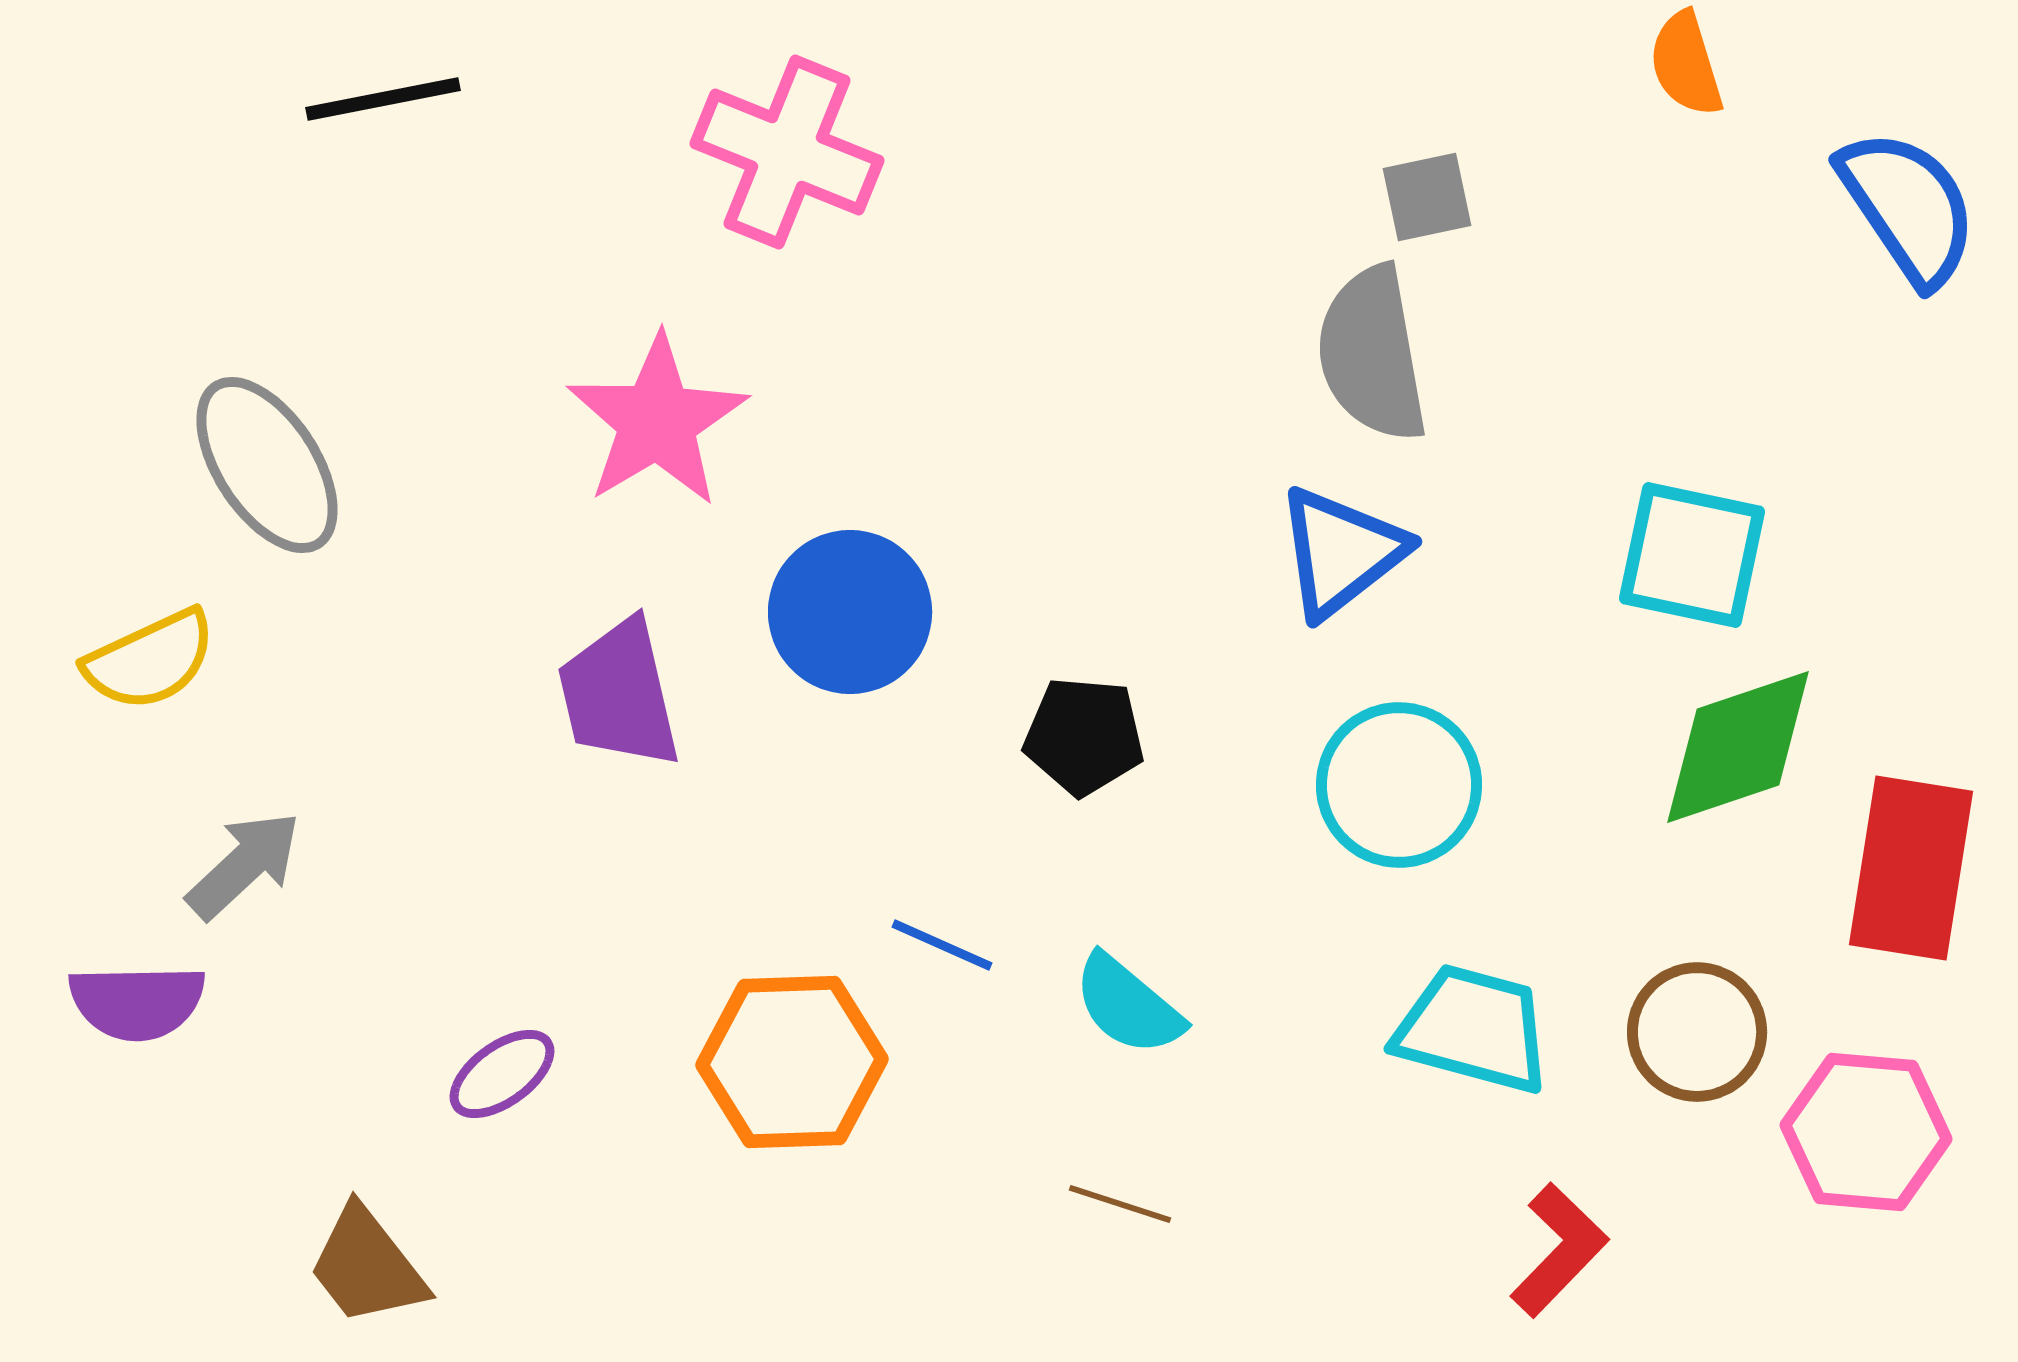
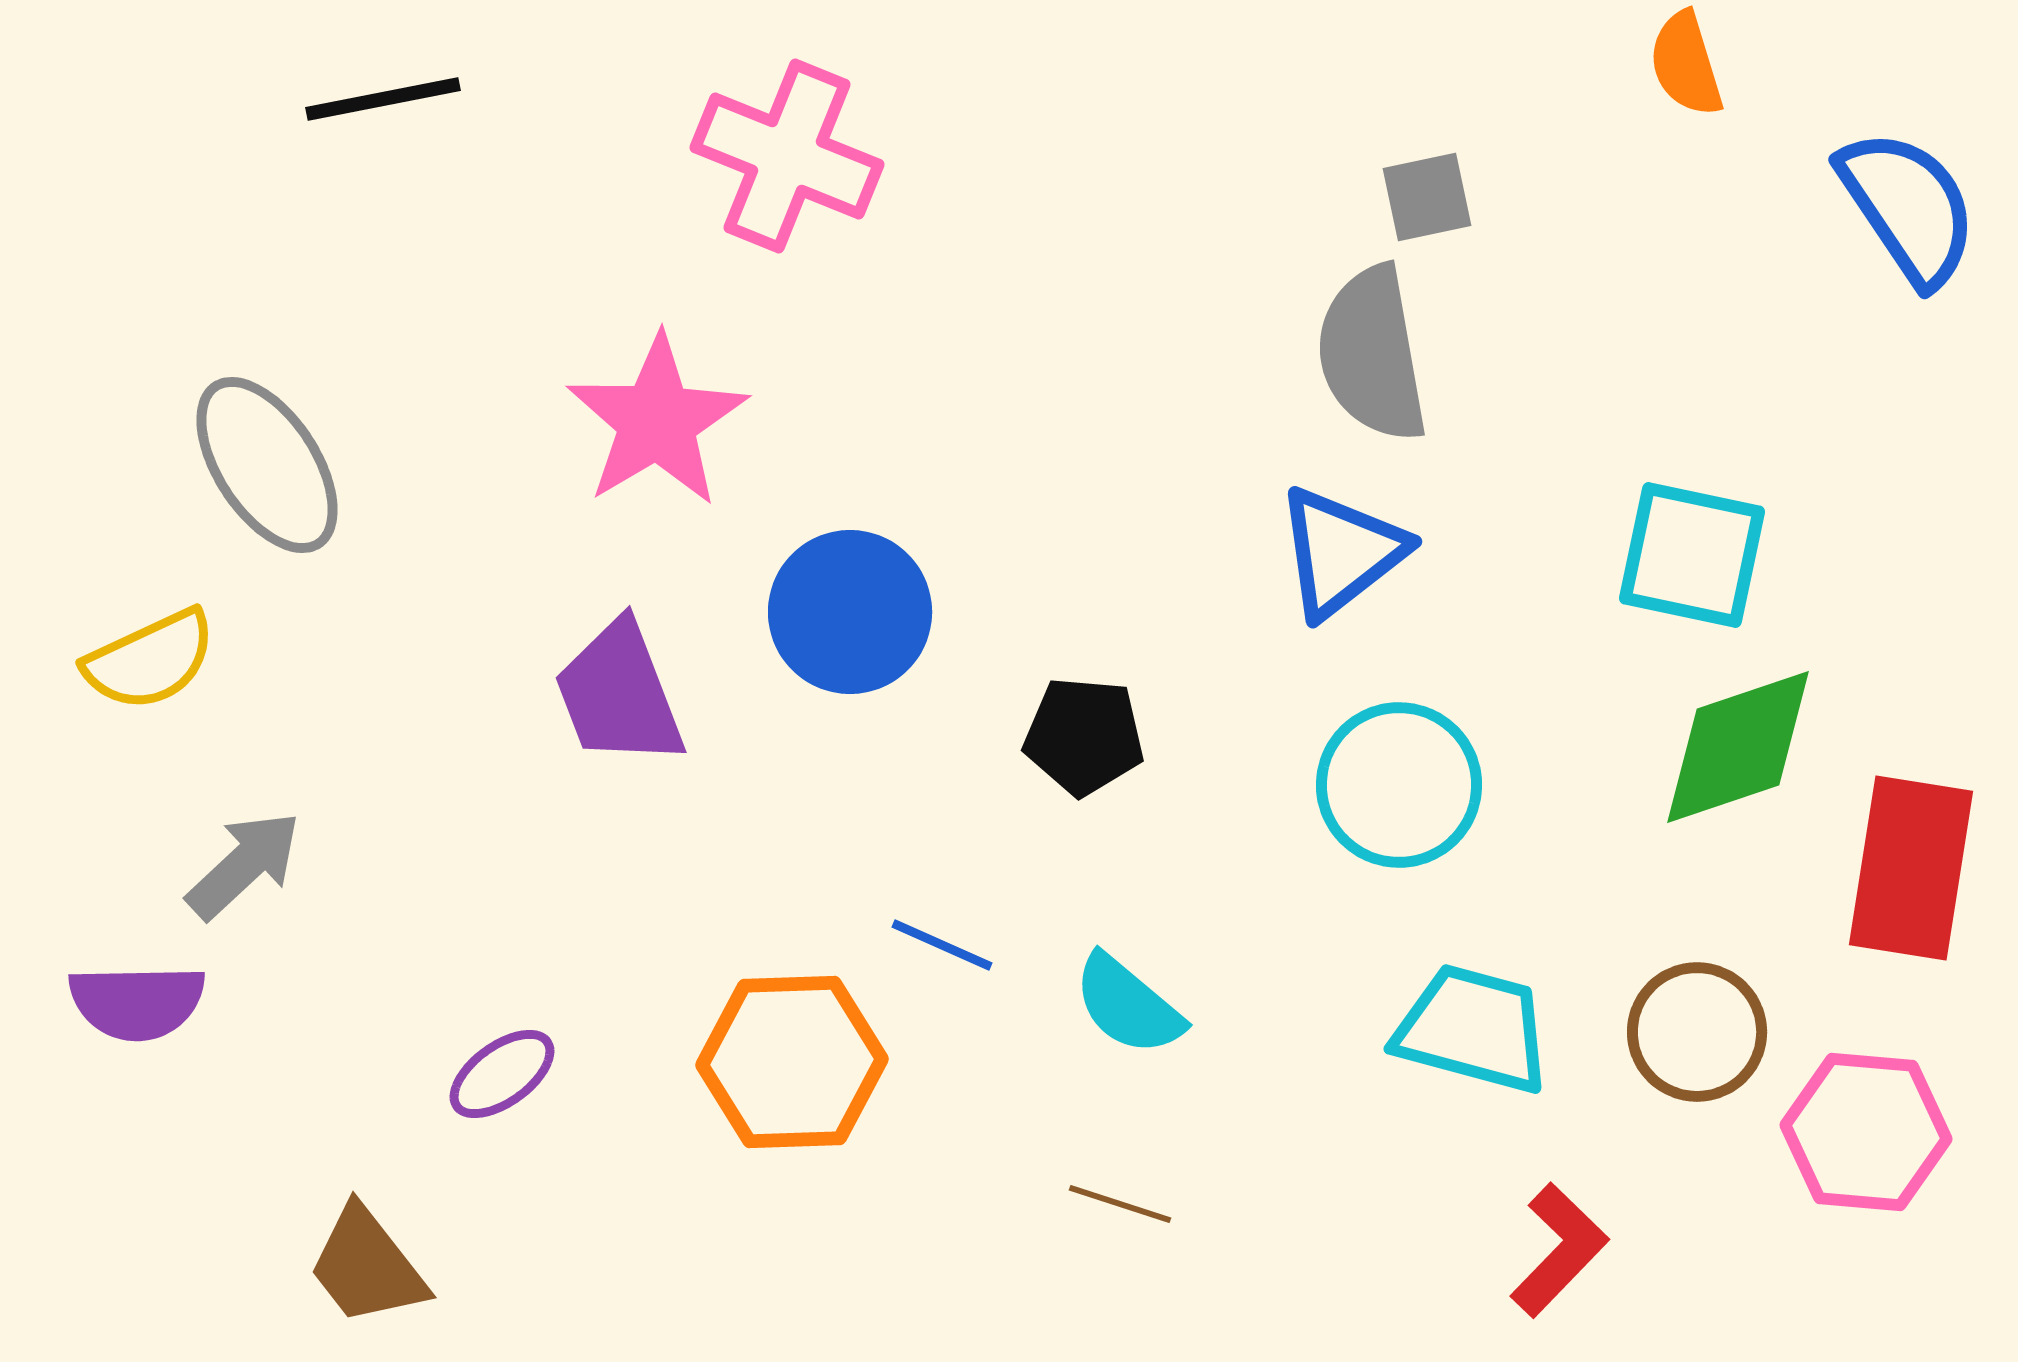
pink cross: moved 4 px down
purple trapezoid: rotated 8 degrees counterclockwise
